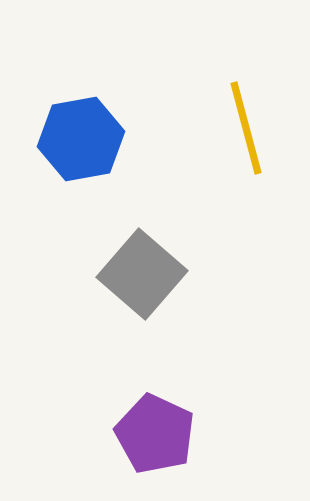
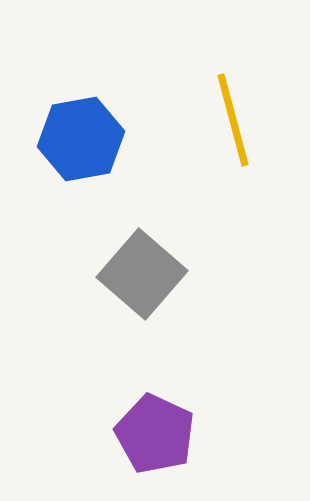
yellow line: moved 13 px left, 8 px up
